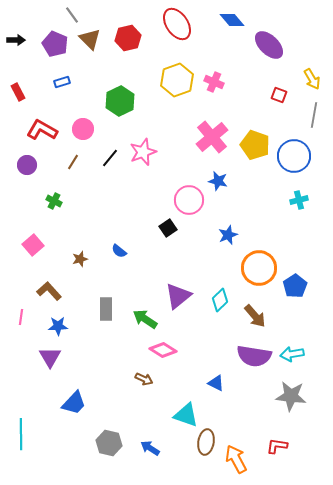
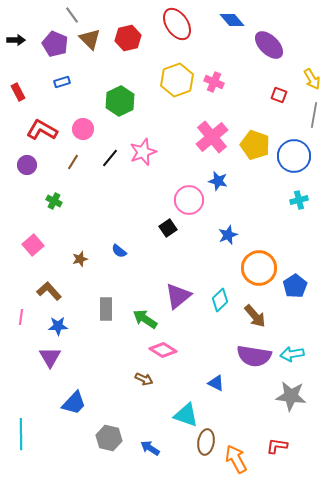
gray hexagon at (109, 443): moved 5 px up
